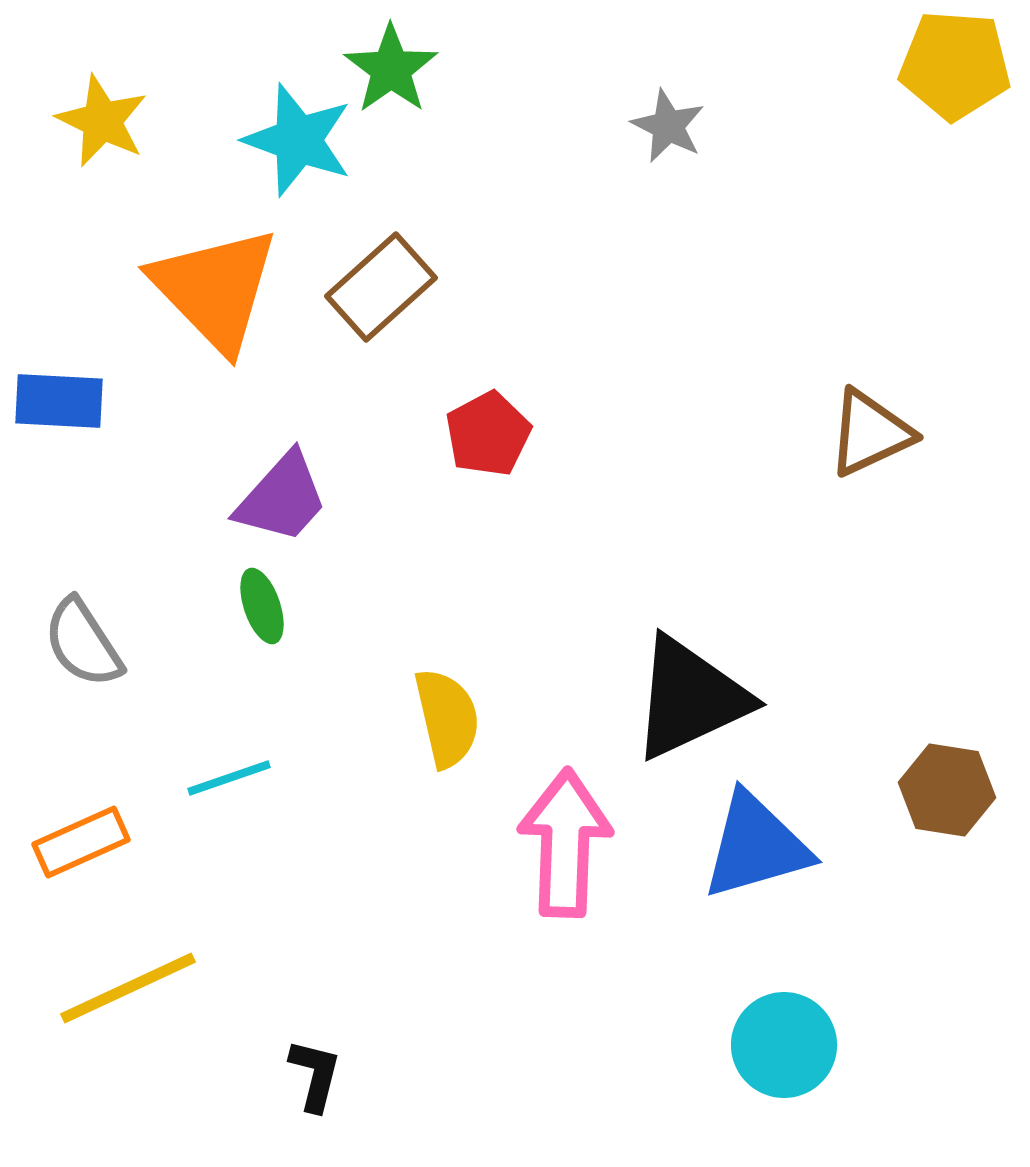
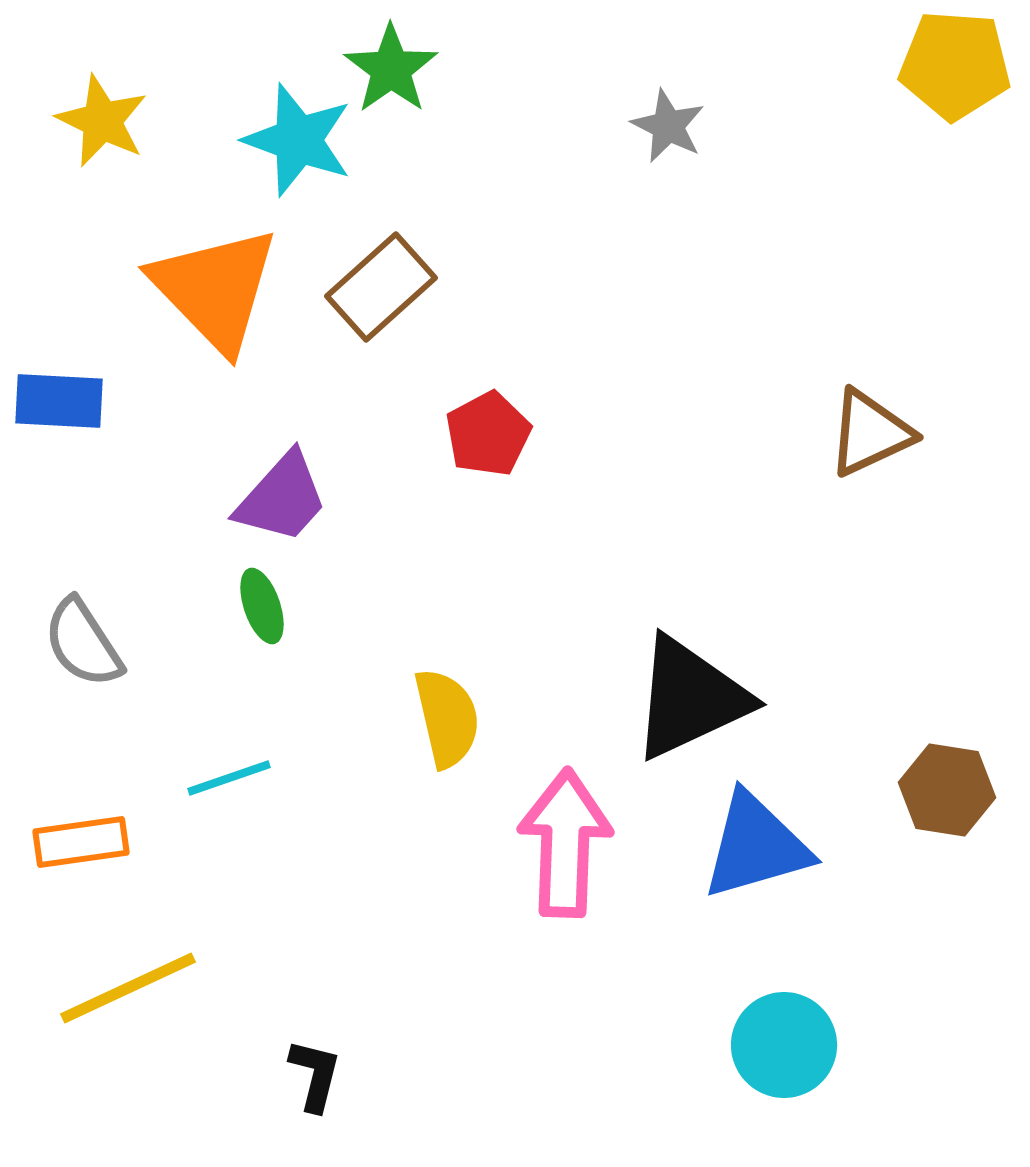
orange rectangle: rotated 16 degrees clockwise
